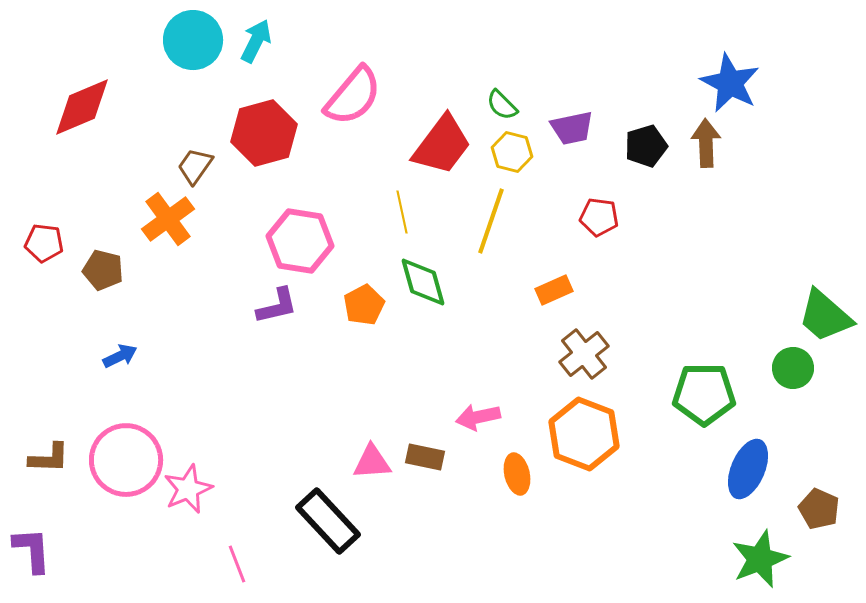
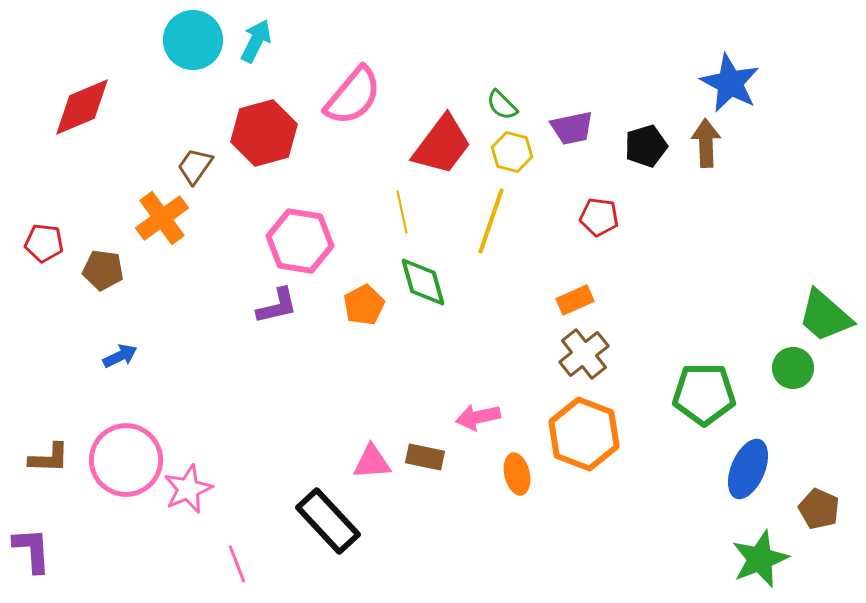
orange cross at (168, 219): moved 6 px left, 1 px up
brown pentagon at (103, 270): rotated 6 degrees counterclockwise
orange rectangle at (554, 290): moved 21 px right, 10 px down
